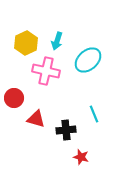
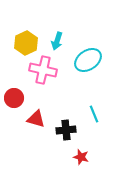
cyan ellipse: rotated 8 degrees clockwise
pink cross: moved 3 px left, 1 px up
